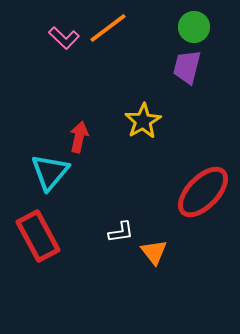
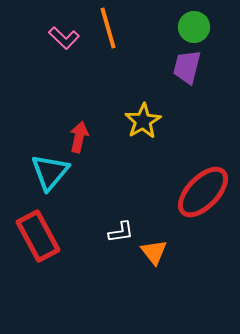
orange line: rotated 69 degrees counterclockwise
